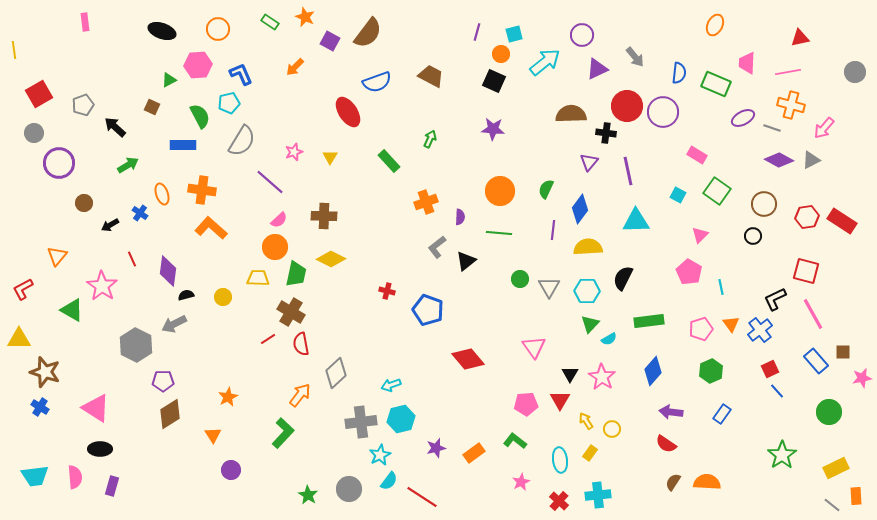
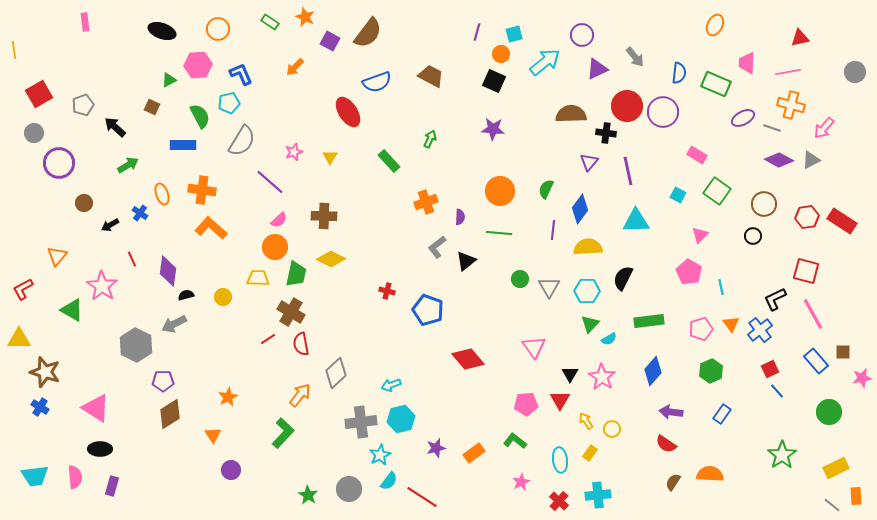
orange semicircle at (707, 482): moved 3 px right, 8 px up
